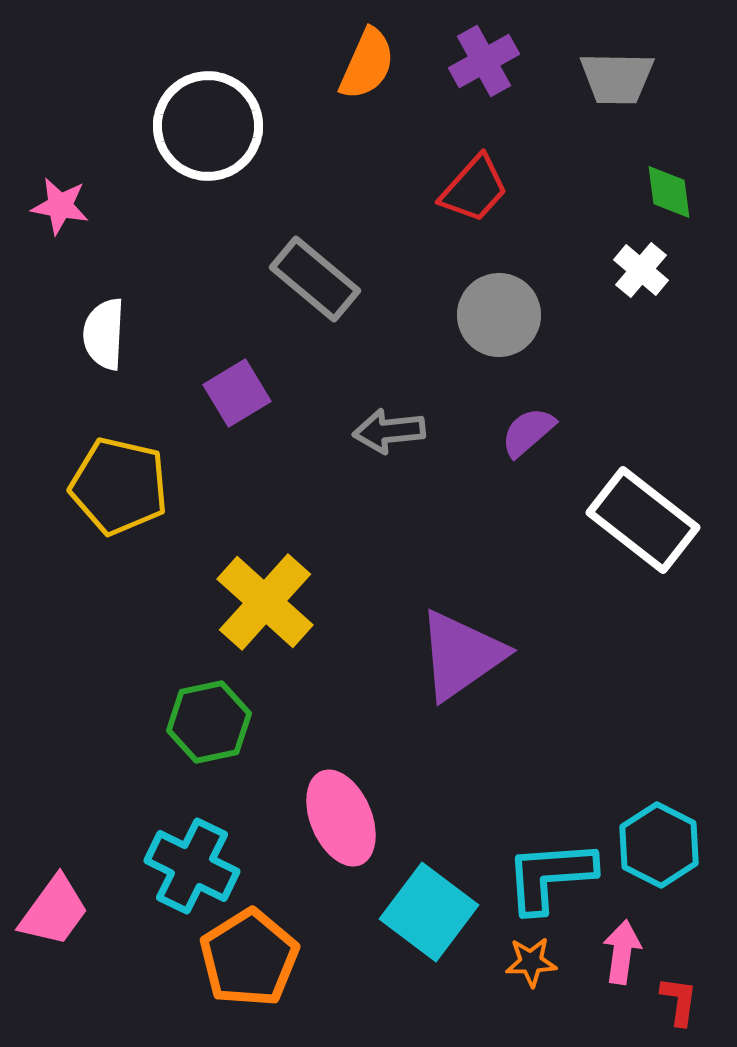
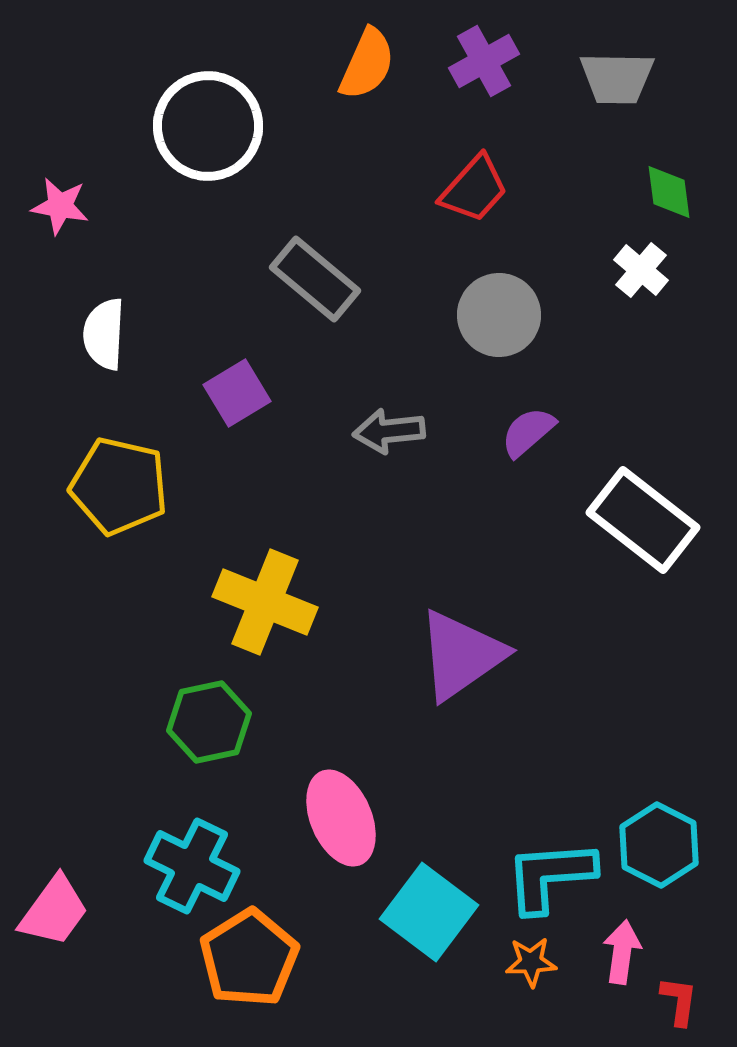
yellow cross: rotated 20 degrees counterclockwise
